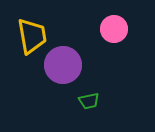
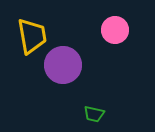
pink circle: moved 1 px right, 1 px down
green trapezoid: moved 5 px right, 13 px down; rotated 25 degrees clockwise
